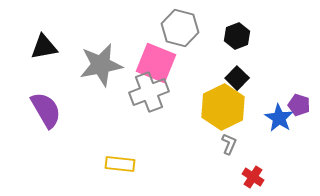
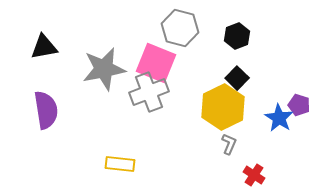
gray star: moved 3 px right, 4 px down
purple semicircle: rotated 21 degrees clockwise
red cross: moved 1 px right, 2 px up
